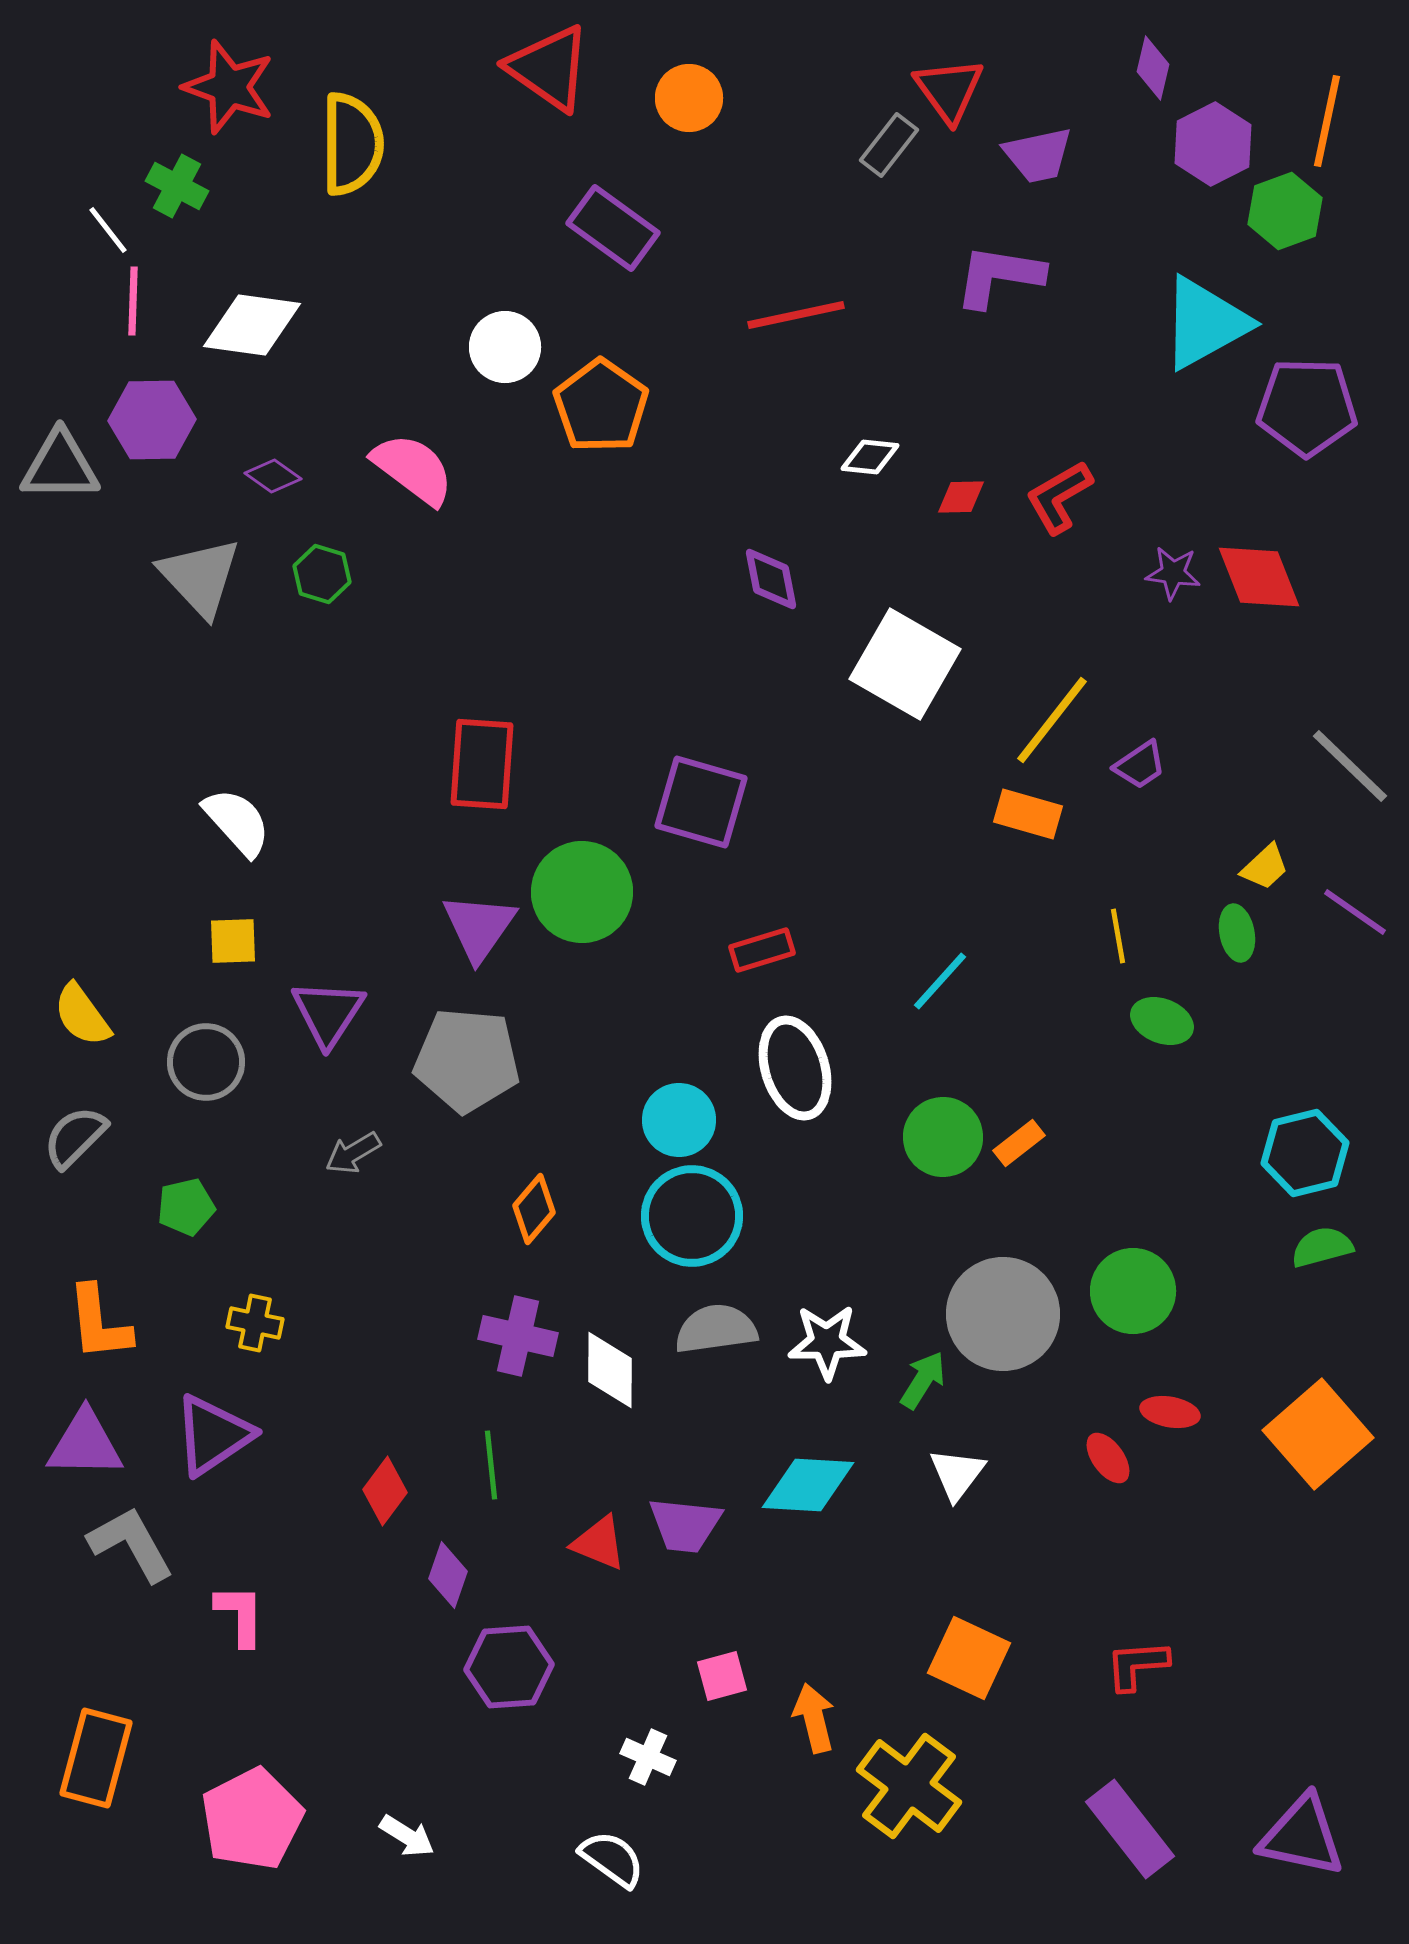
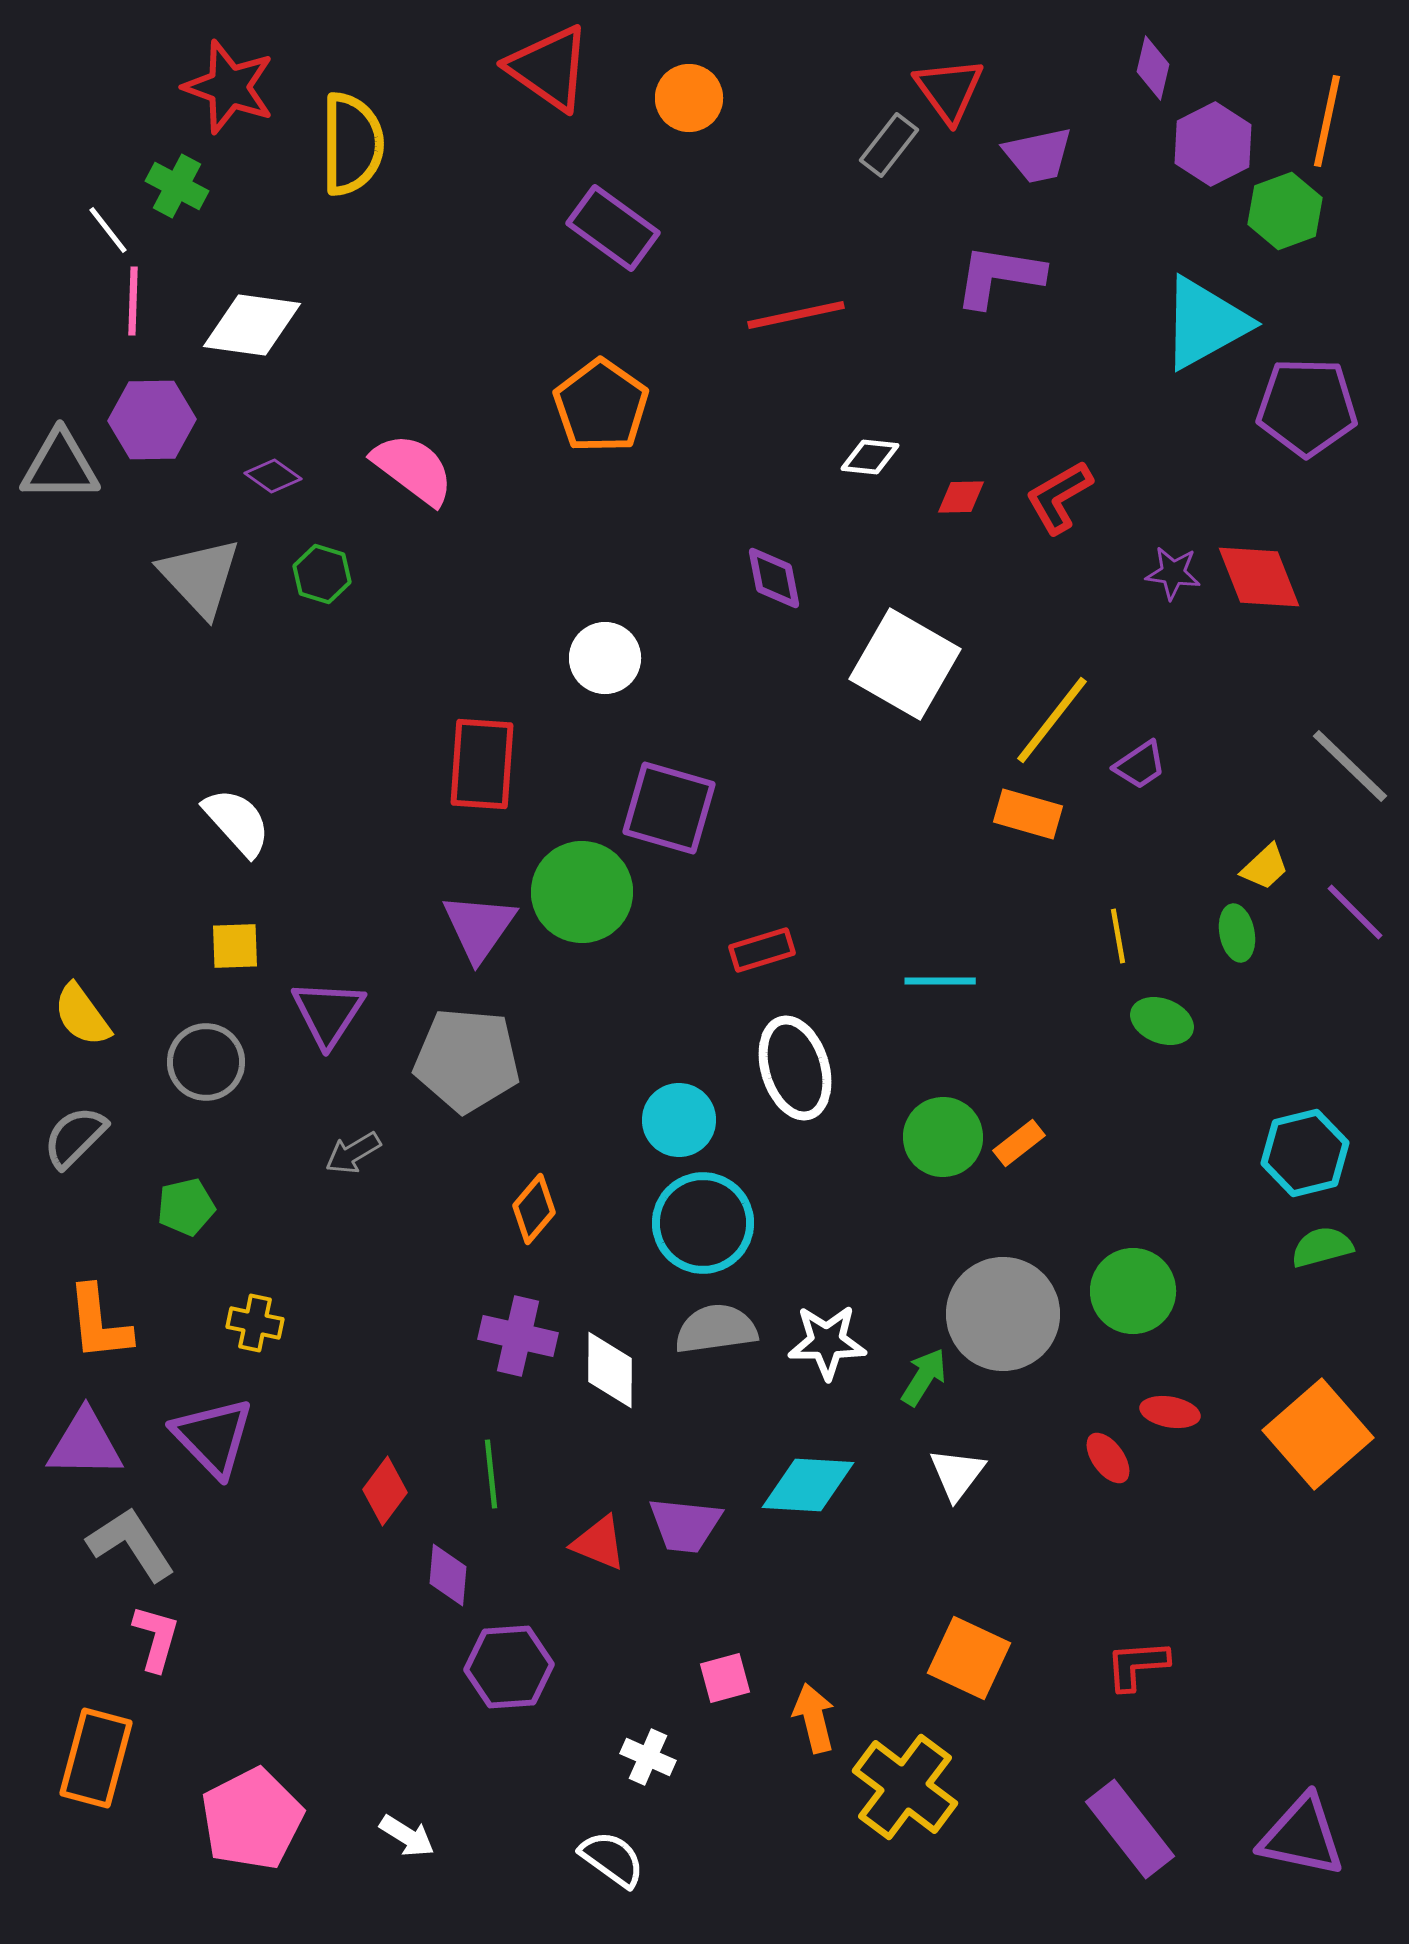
white circle at (505, 347): moved 100 px right, 311 px down
purple diamond at (771, 579): moved 3 px right, 1 px up
purple square at (701, 802): moved 32 px left, 6 px down
purple line at (1355, 912): rotated 10 degrees clockwise
yellow square at (233, 941): moved 2 px right, 5 px down
cyan line at (940, 981): rotated 48 degrees clockwise
cyan circle at (692, 1216): moved 11 px right, 7 px down
green arrow at (923, 1380): moved 1 px right, 3 px up
purple triangle at (213, 1435): moved 2 px down; rotated 40 degrees counterclockwise
green line at (491, 1465): moved 9 px down
gray L-shape at (131, 1544): rotated 4 degrees counterclockwise
purple diamond at (448, 1575): rotated 14 degrees counterclockwise
pink L-shape at (240, 1615): moved 84 px left, 23 px down; rotated 16 degrees clockwise
pink square at (722, 1676): moved 3 px right, 2 px down
yellow cross at (909, 1786): moved 4 px left, 1 px down
